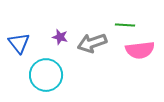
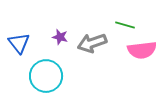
green line: rotated 12 degrees clockwise
pink semicircle: moved 2 px right
cyan circle: moved 1 px down
